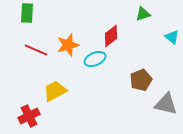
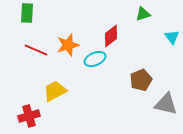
cyan triangle: rotated 14 degrees clockwise
red cross: rotated 10 degrees clockwise
